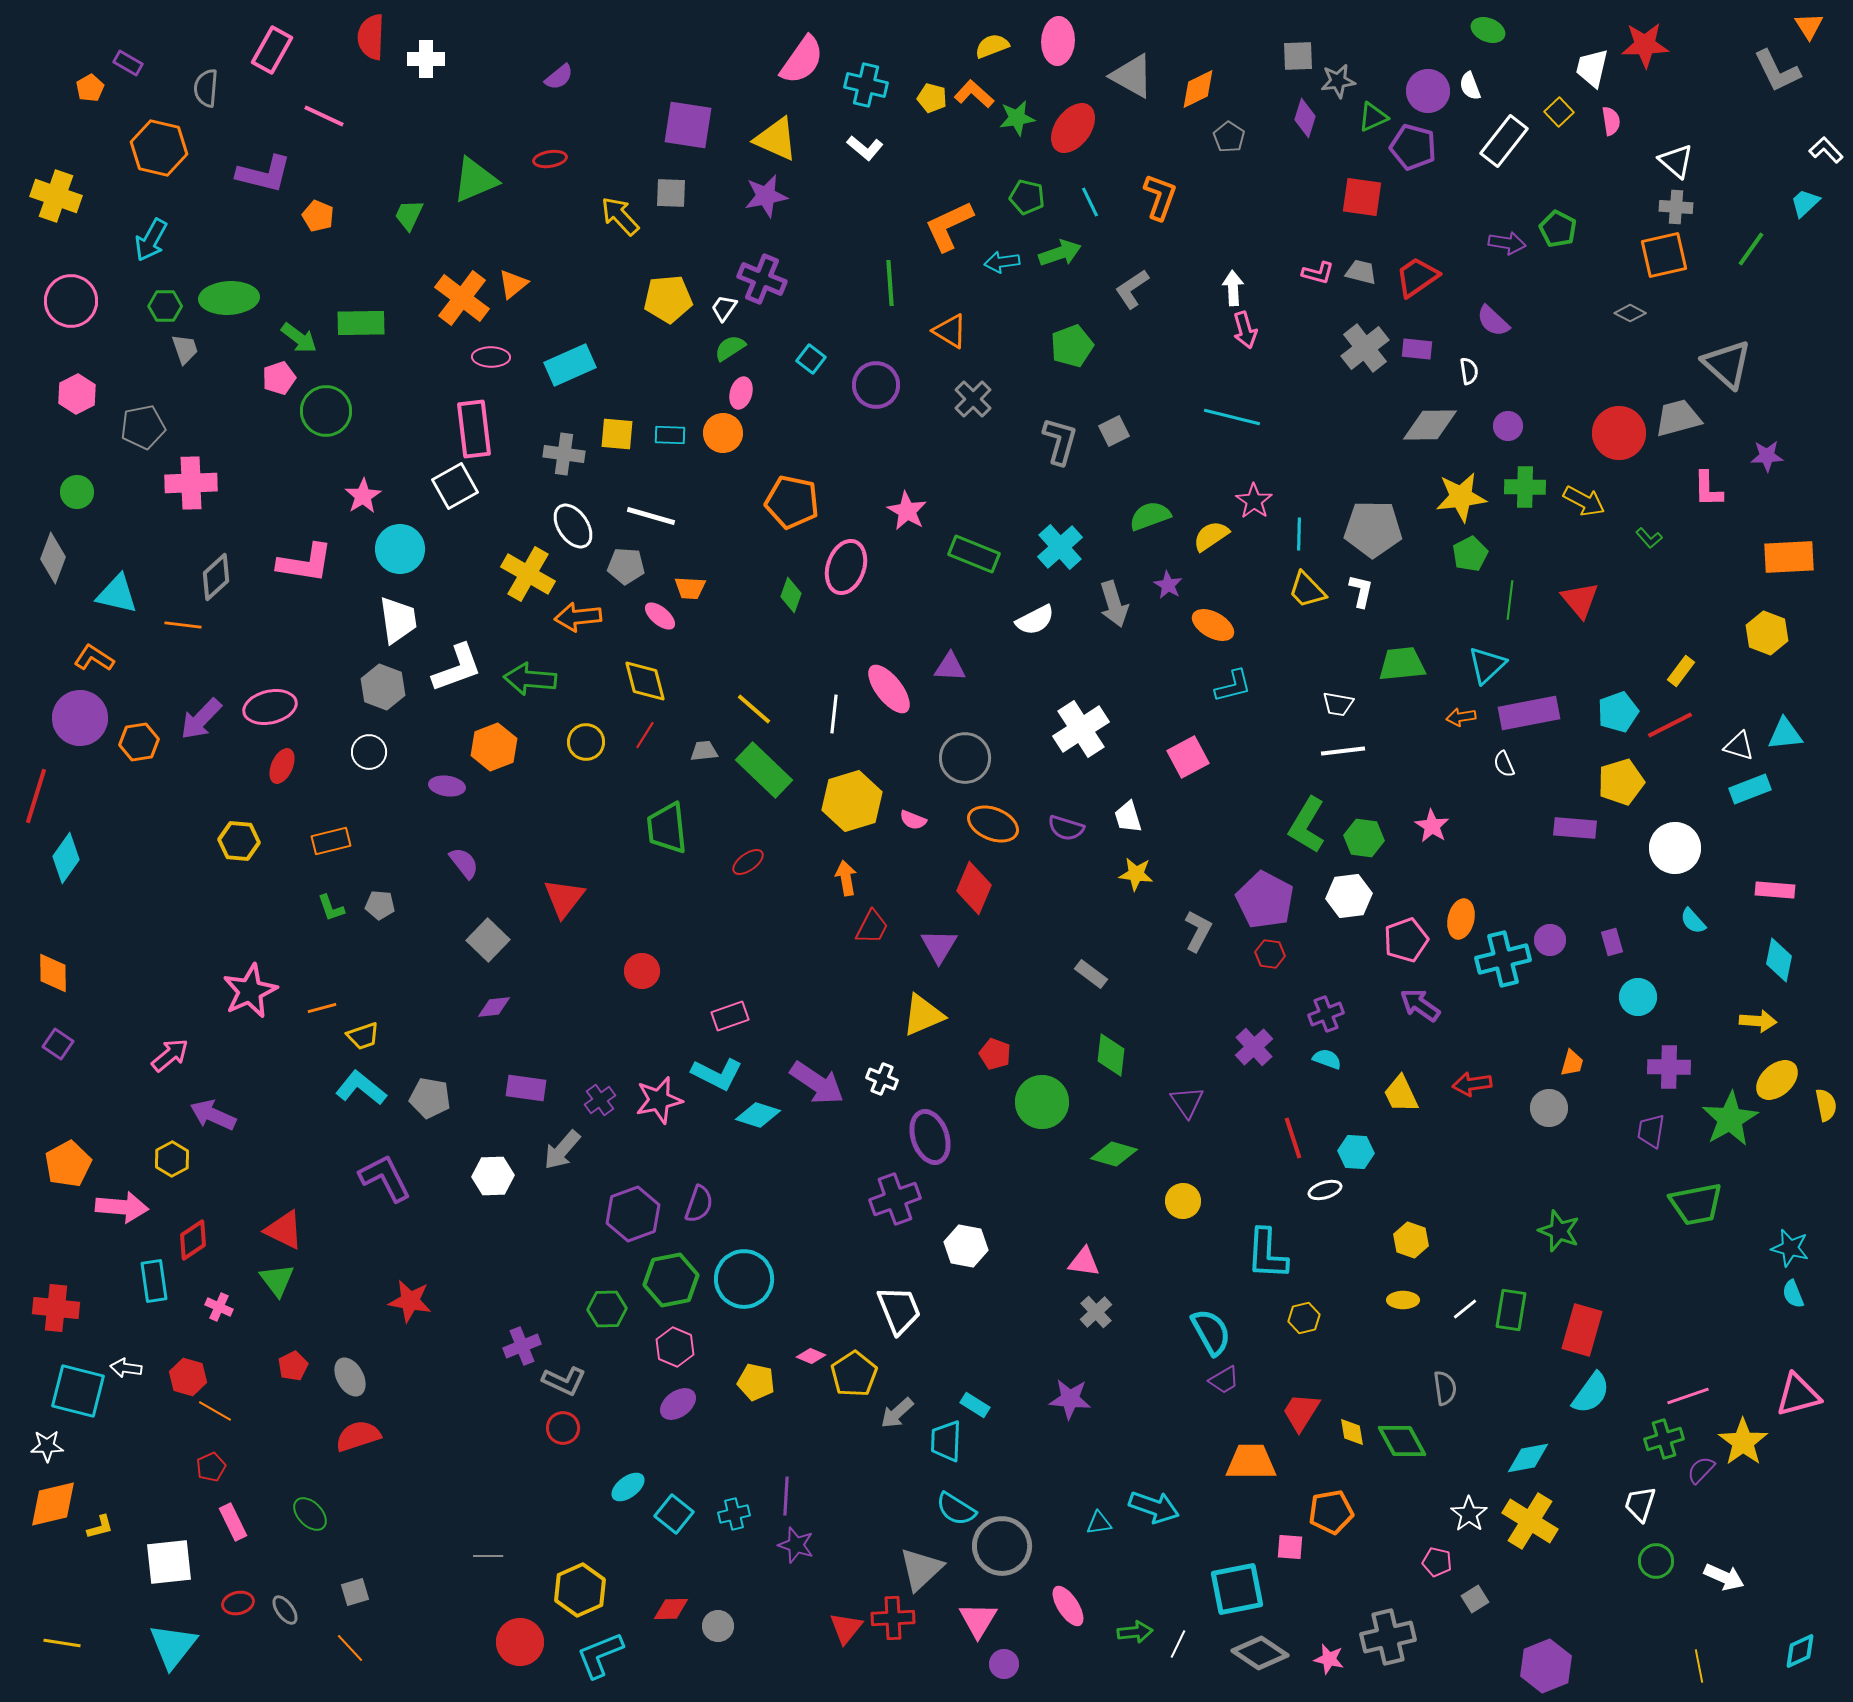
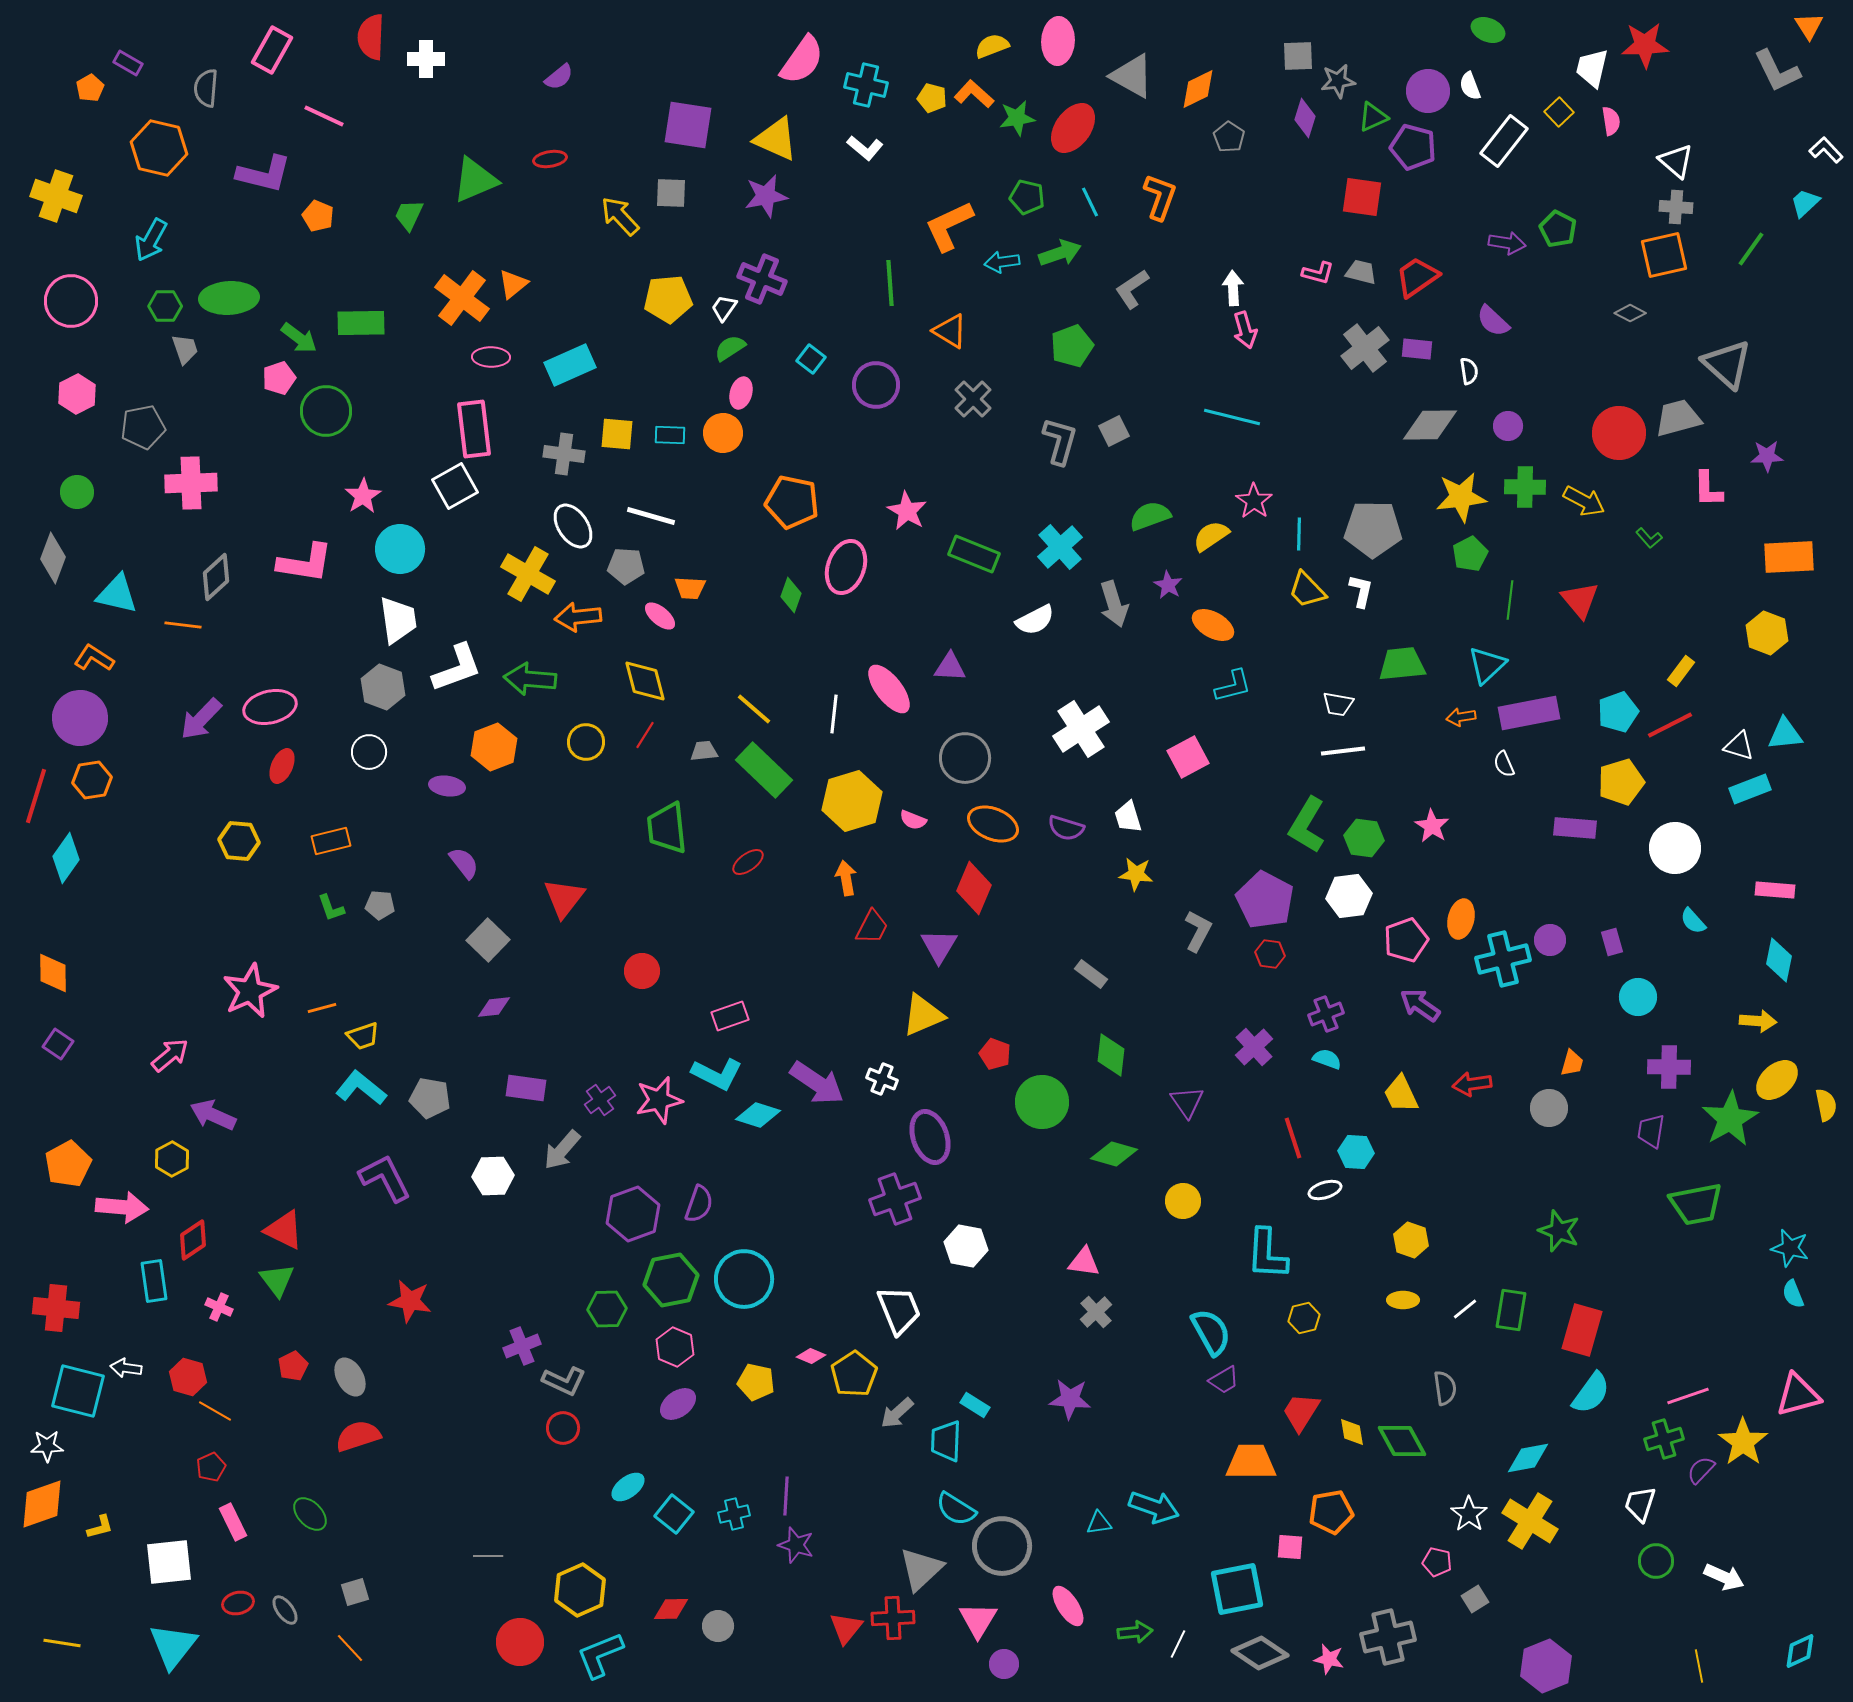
orange hexagon at (139, 742): moved 47 px left, 38 px down
orange diamond at (53, 1504): moved 11 px left; rotated 6 degrees counterclockwise
